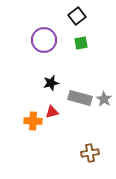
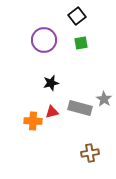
gray rectangle: moved 10 px down
